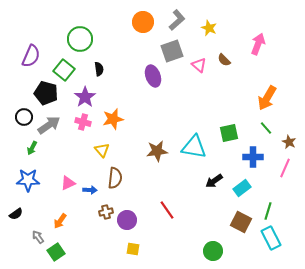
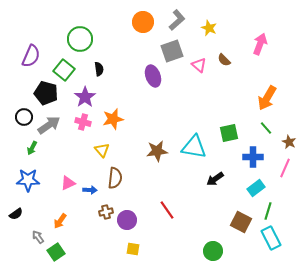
pink arrow at (258, 44): moved 2 px right
black arrow at (214, 181): moved 1 px right, 2 px up
cyan rectangle at (242, 188): moved 14 px right
